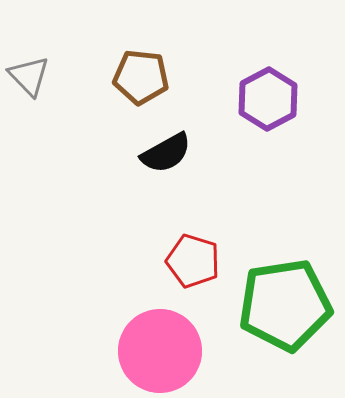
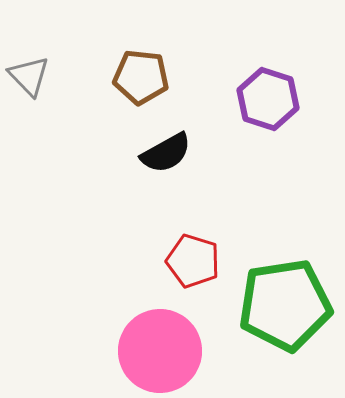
purple hexagon: rotated 14 degrees counterclockwise
